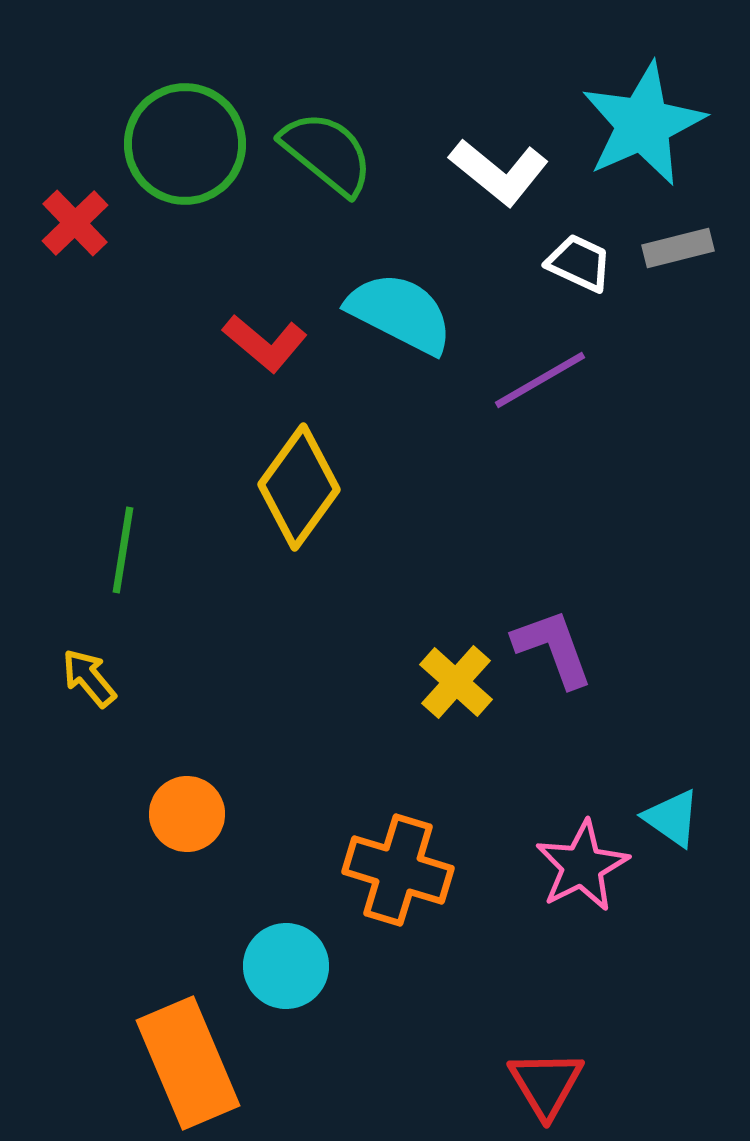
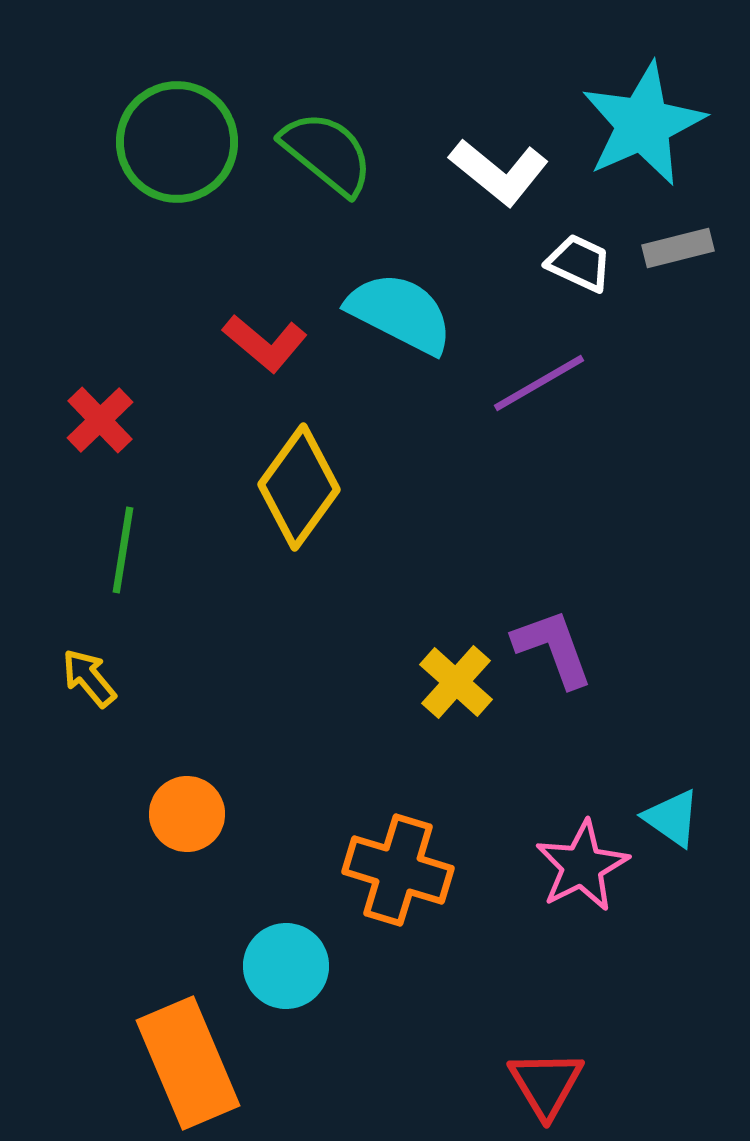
green circle: moved 8 px left, 2 px up
red cross: moved 25 px right, 197 px down
purple line: moved 1 px left, 3 px down
